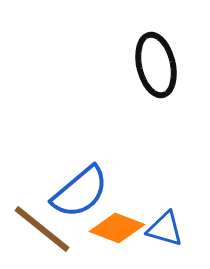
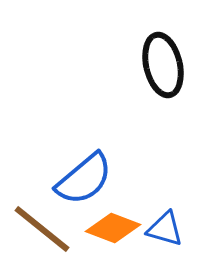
black ellipse: moved 7 px right
blue semicircle: moved 4 px right, 13 px up
orange diamond: moved 4 px left
